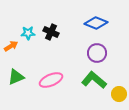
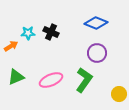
green L-shape: moved 10 px left; rotated 85 degrees clockwise
